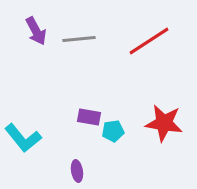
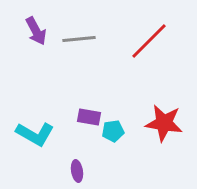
red line: rotated 12 degrees counterclockwise
cyan L-shape: moved 12 px right, 4 px up; rotated 21 degrees counterclockwise
